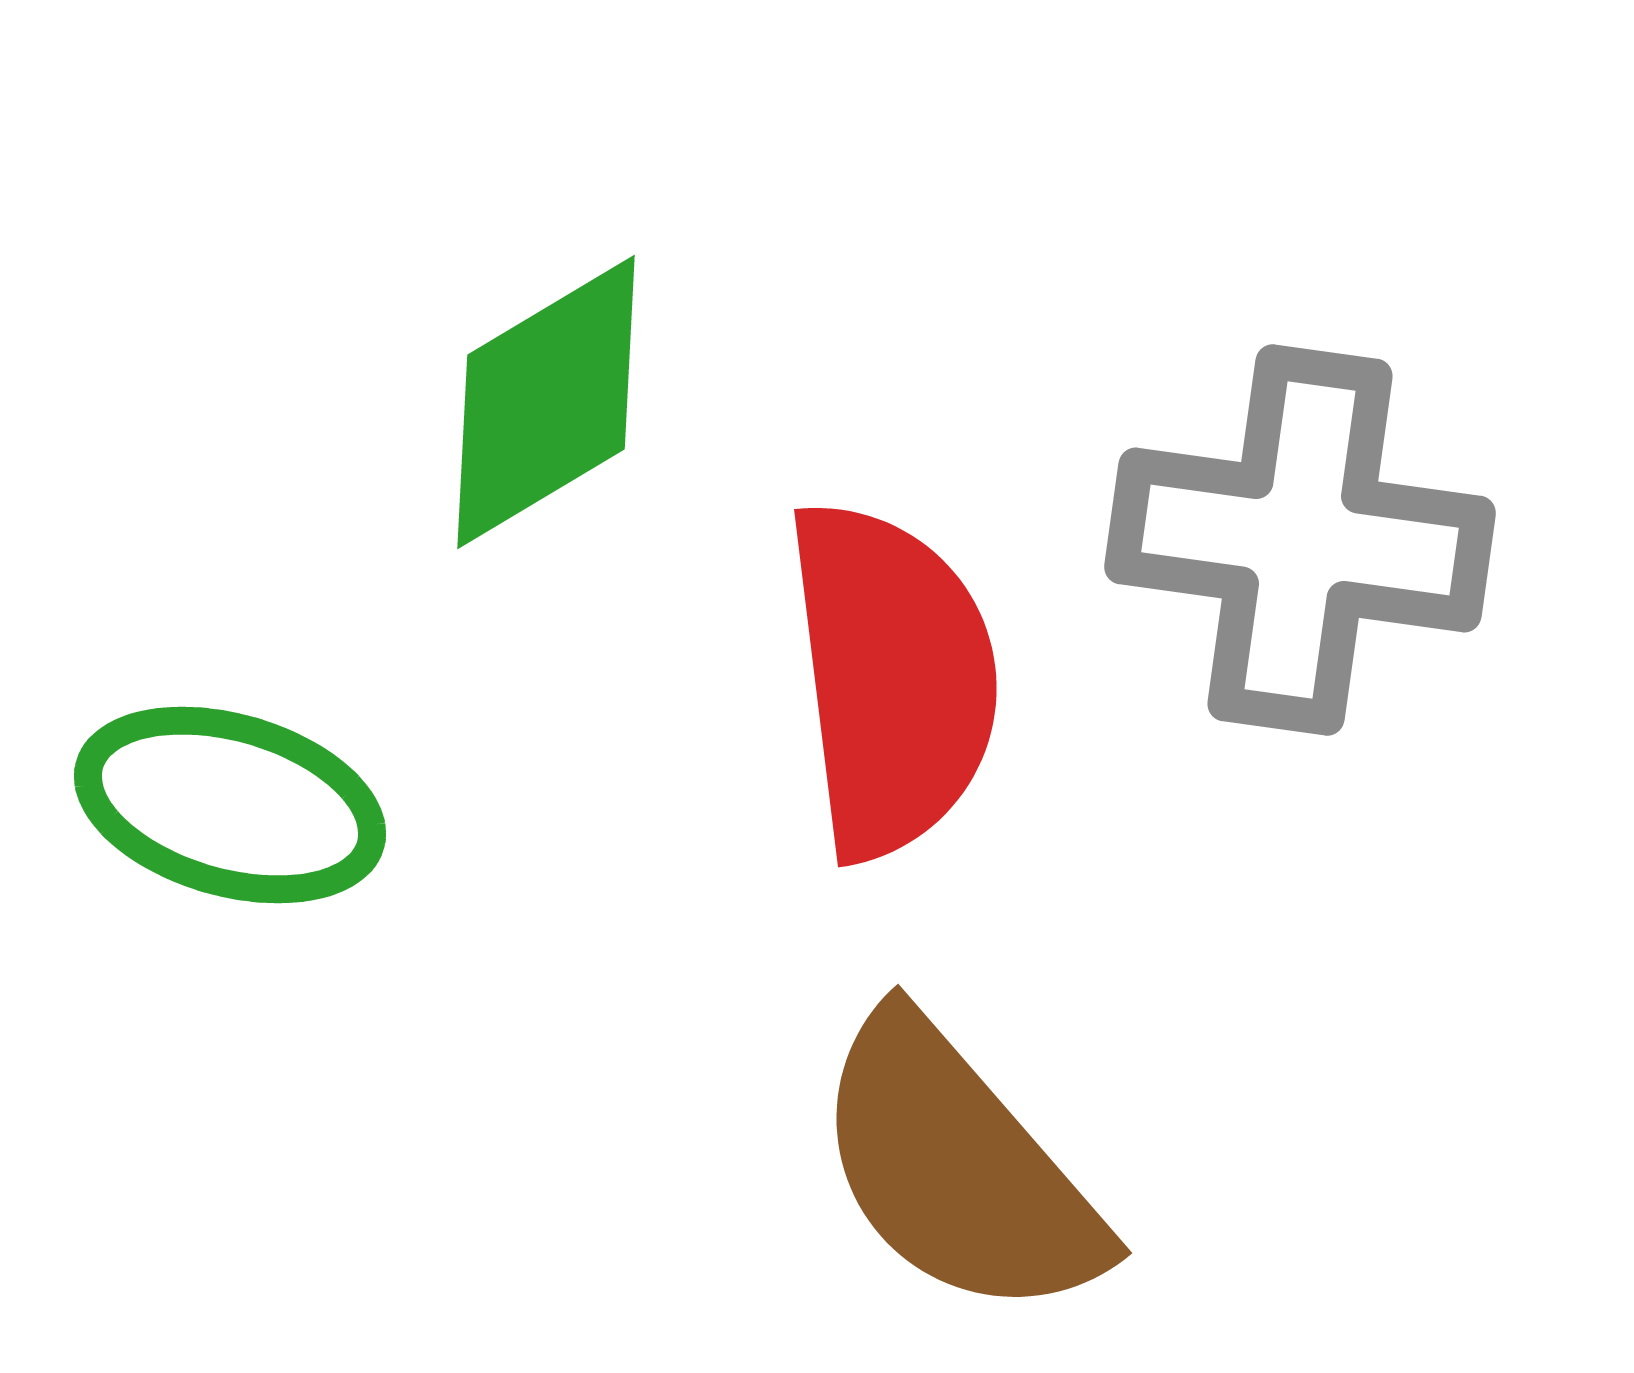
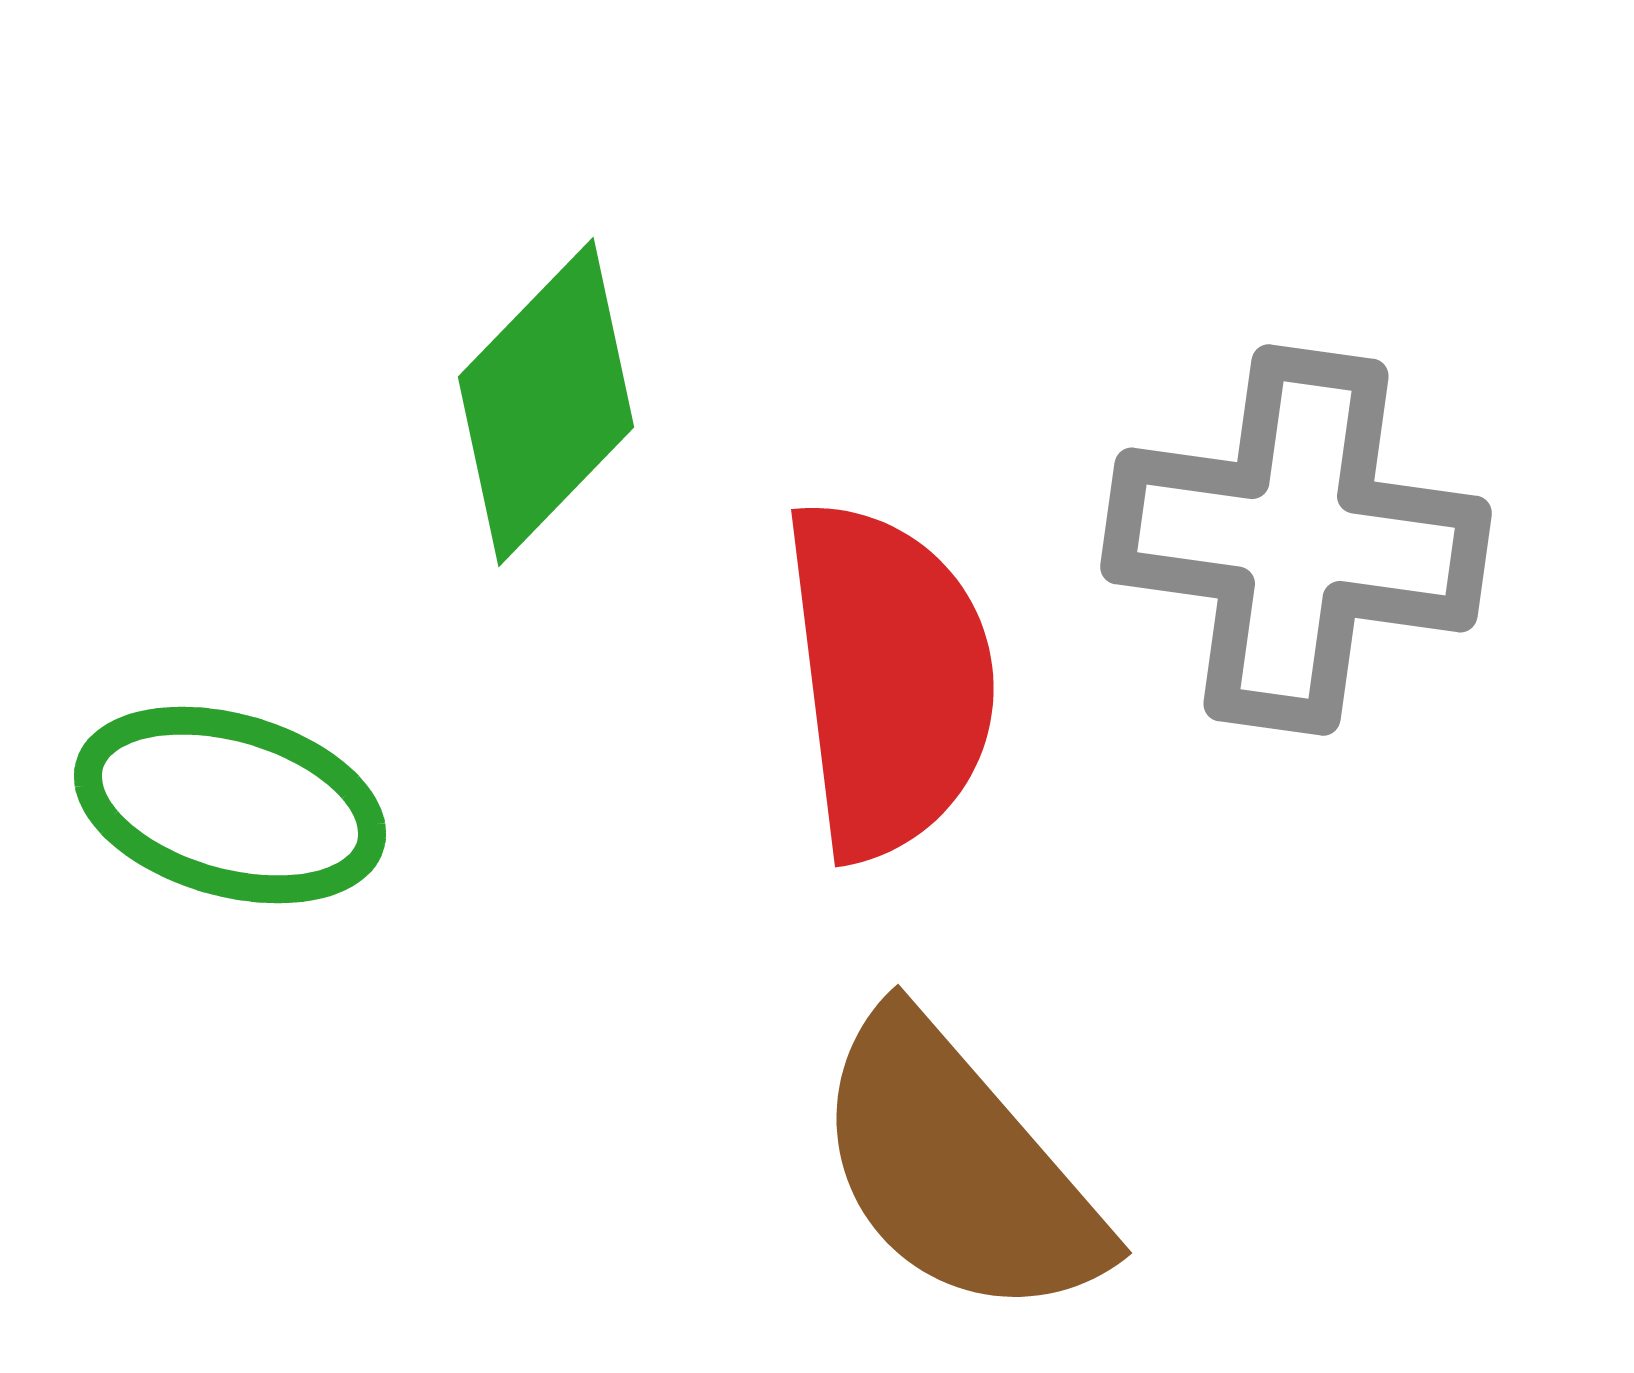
green diamond: rotated 15 degrees counterclockwise
gray cross: moved 4 px left
red semicircle: moved 3 px left
